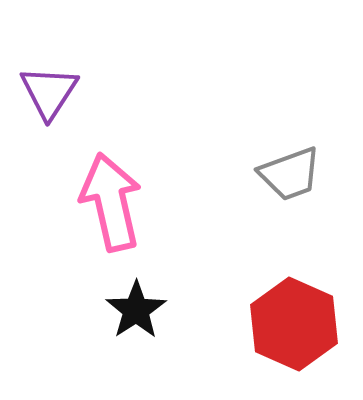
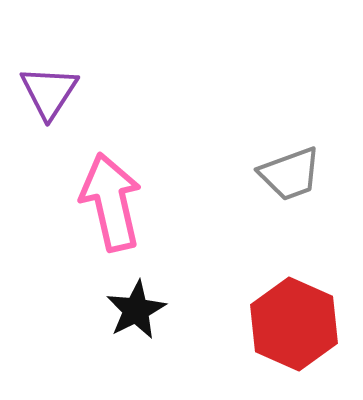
black star: rotated 6 degrees clockwise
